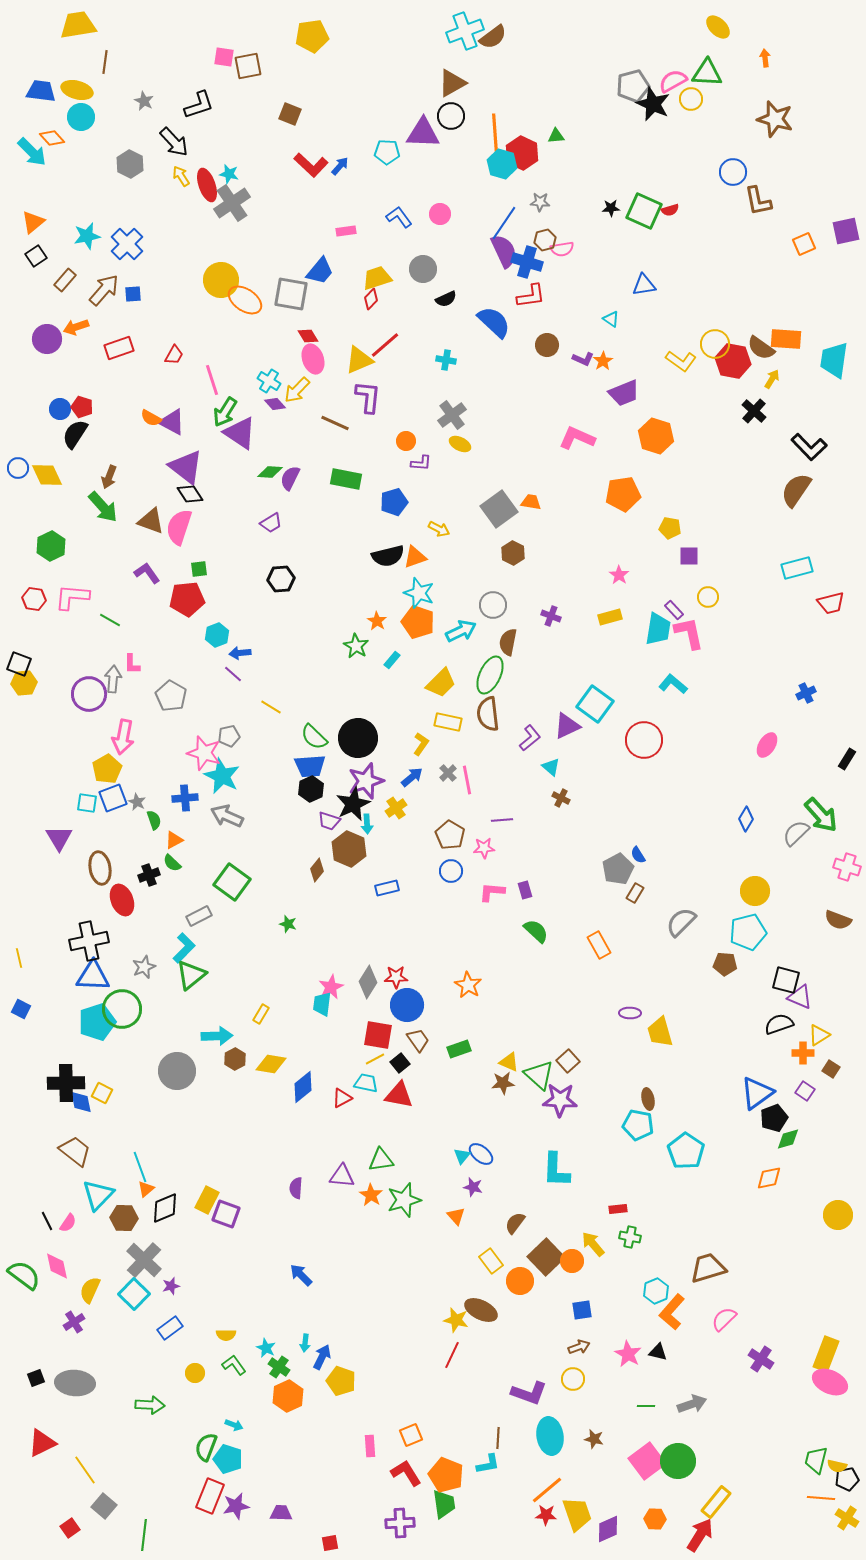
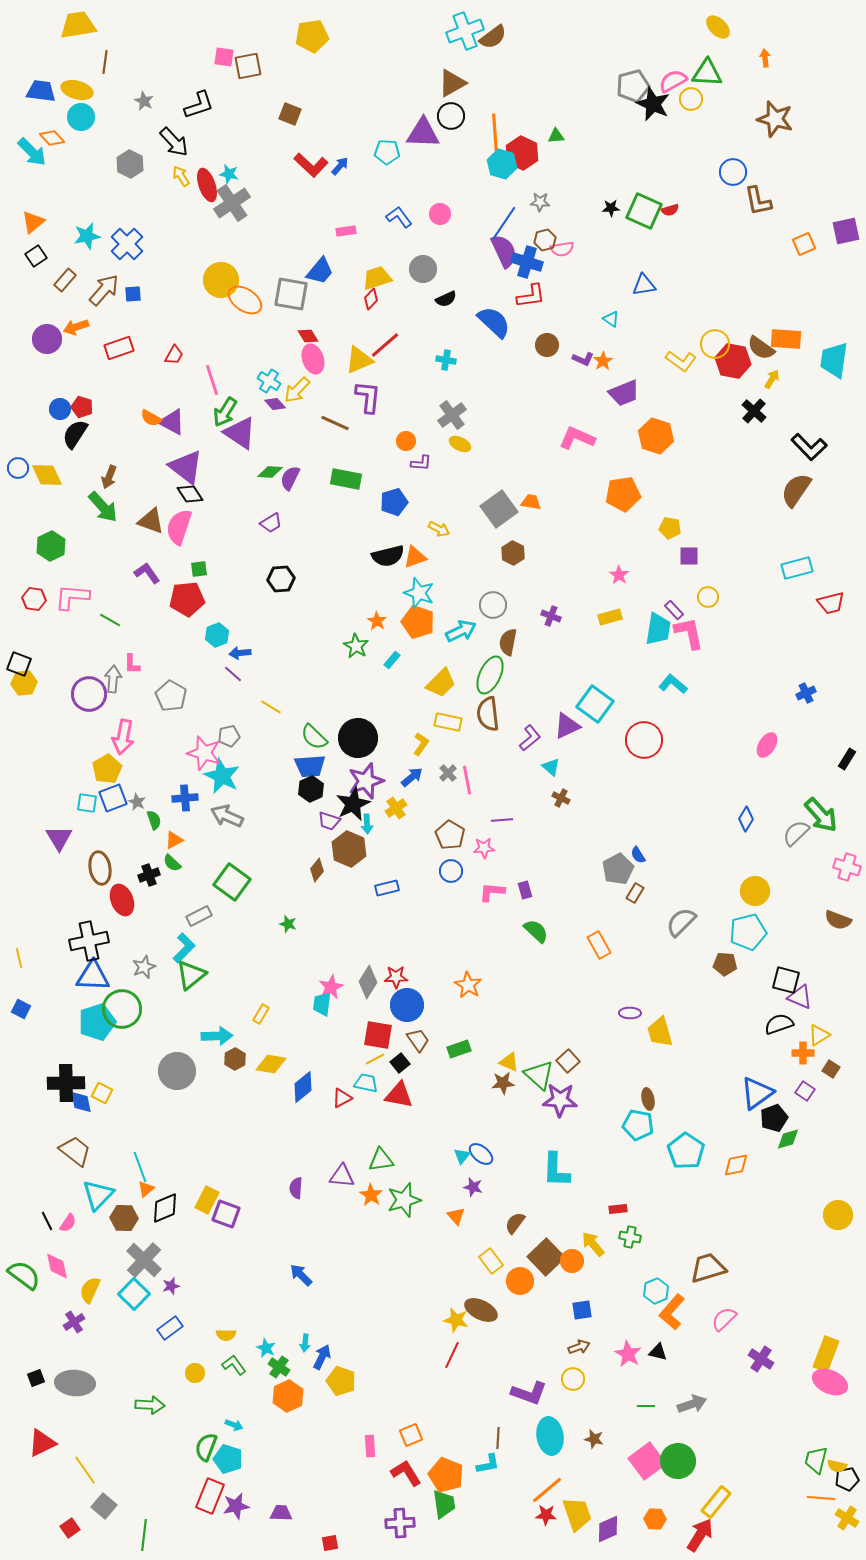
orange diamond at (769, 1178): moved 33 px left, 13 px up
